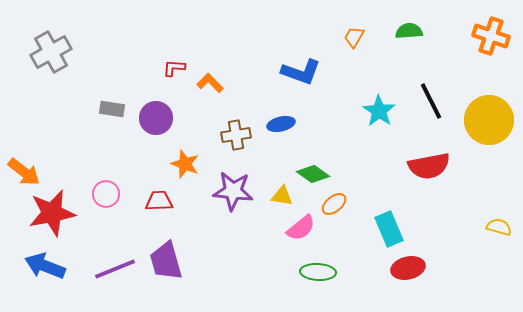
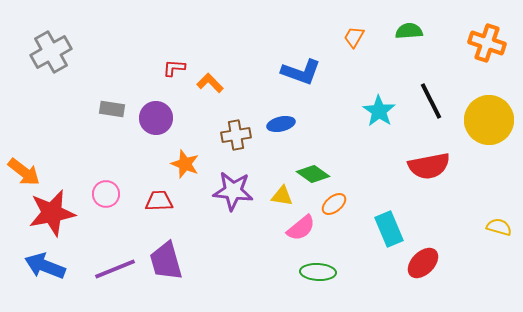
orange cross: moved 4 px left, 7 px down
red ellipse: moved 15 px right, 5 px up; rotated 32 degrees counterclockwise
